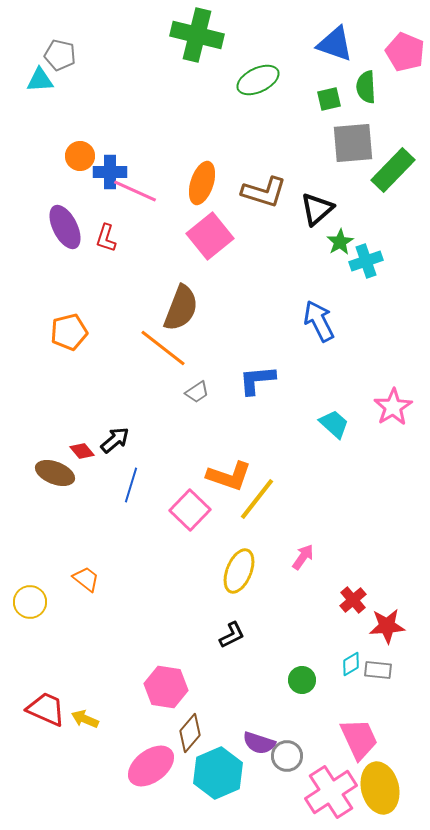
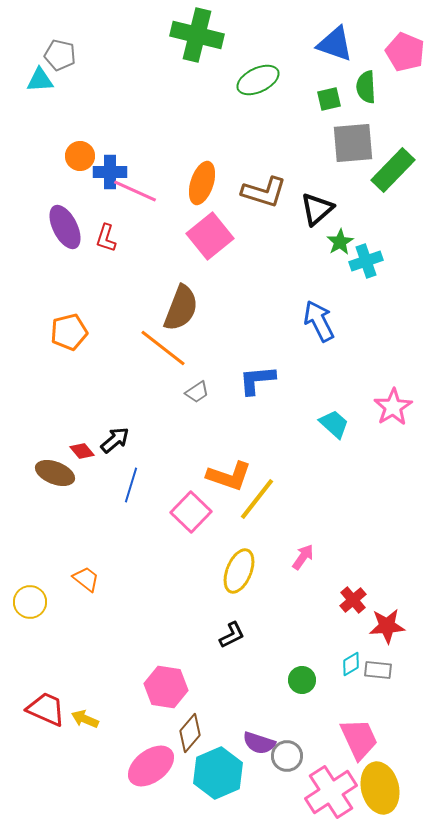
pink square at (190, 510): moved 1 px right, 2 px down
